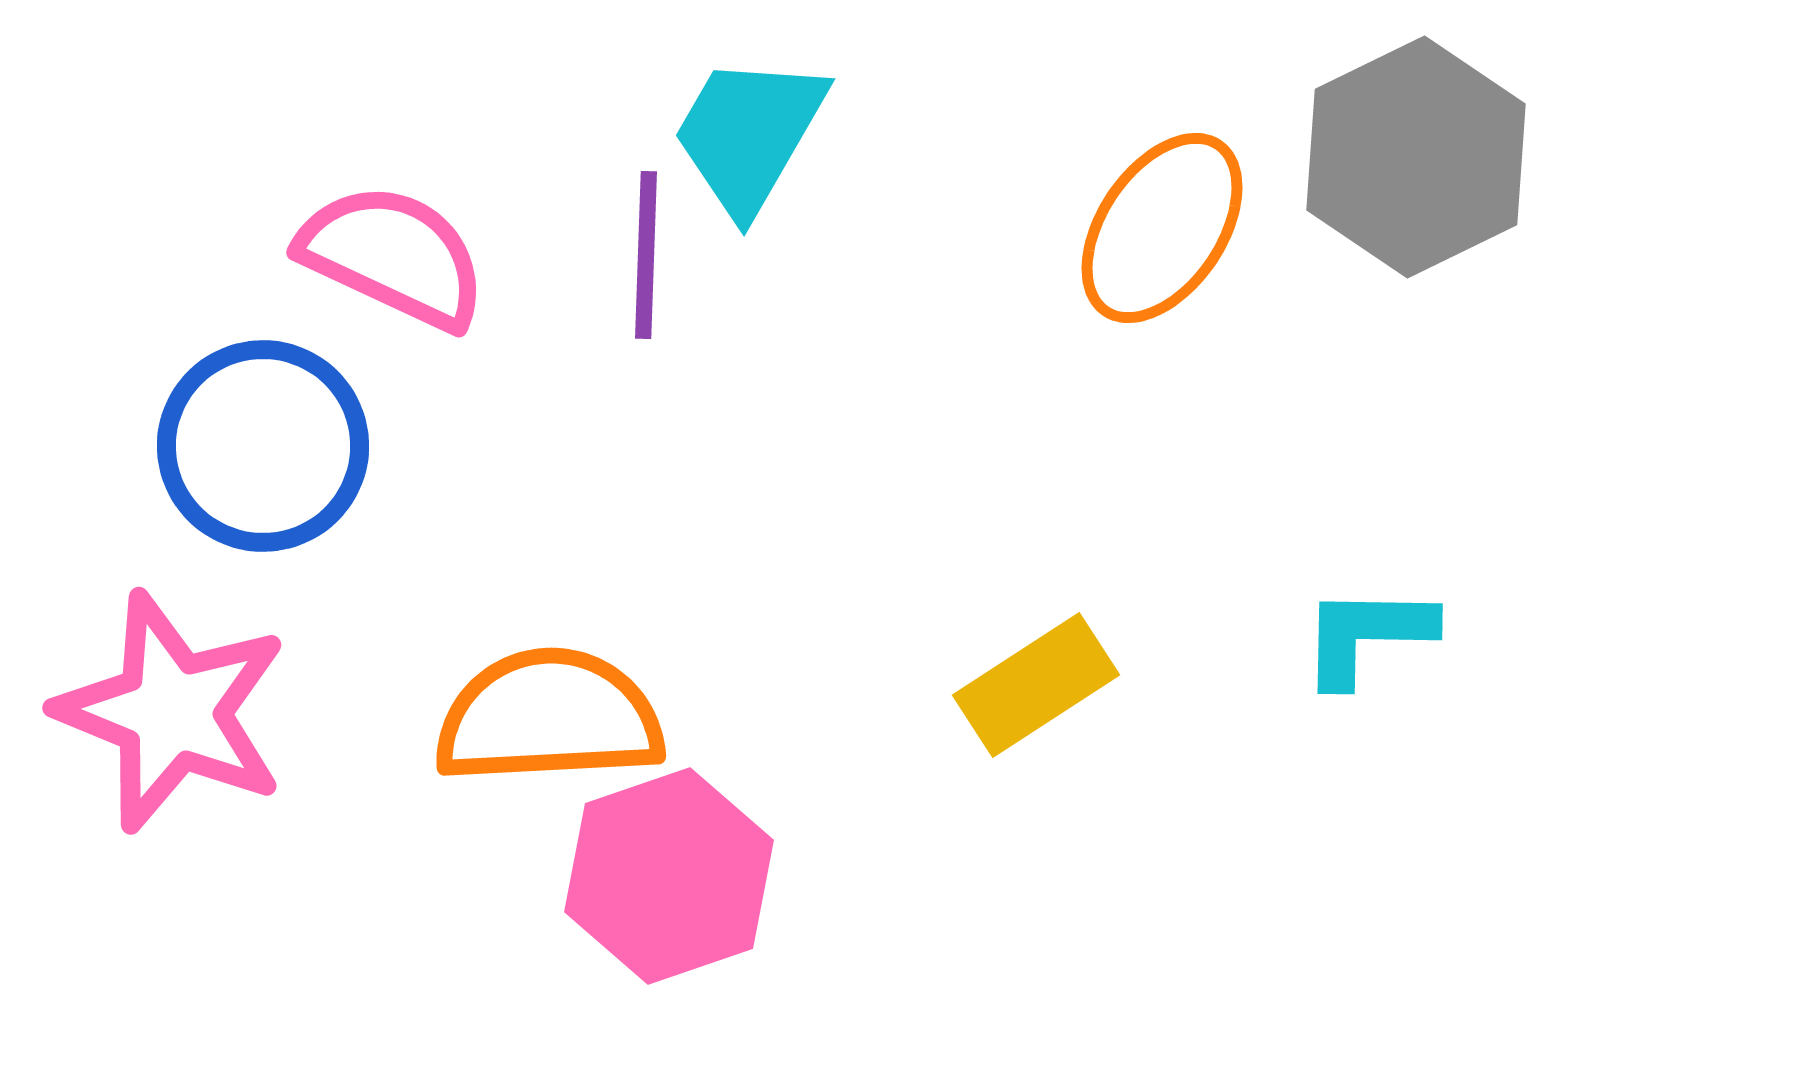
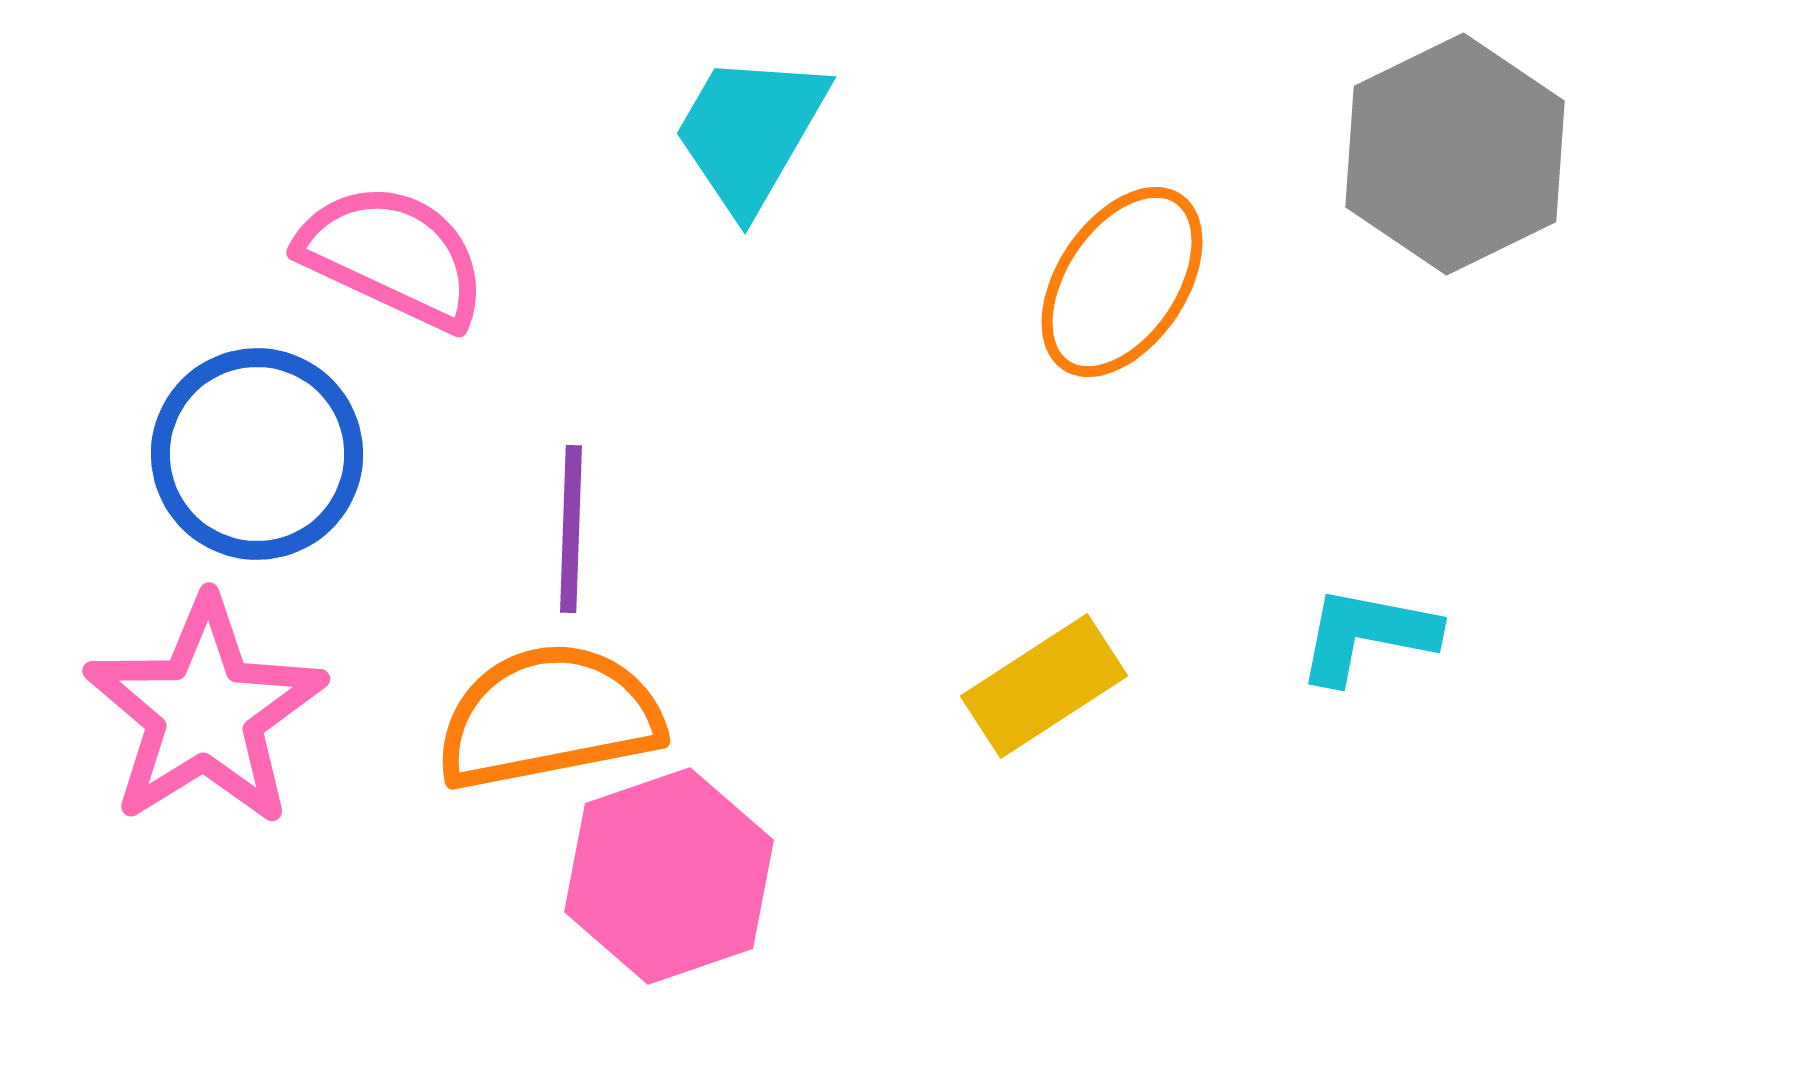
cyan trapezoid: moved 1 px right, 2 px up
gray hexagon: moved 39 px right, 3 px up
orange ellipse: moved 40 px left, 54 px down
purple line: moved 75 px left, 274 px down
blue circle: moved 6 px left, 8 px down
cyan L-shape: rotated 10 degrees clockwise
yellow rectangle: moved 8 px right, 1 px down
pink star: moved 33 px right; rotated 18 degrees clockwise
orange semicircle: rotated 8 degrees counterclockwise
